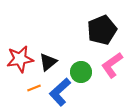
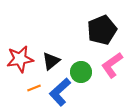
black triangle: moved 3 px right, 1 px up
